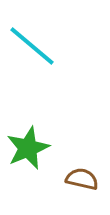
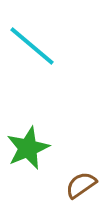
brown semicircle: moved 1 px left, 6 px down; rotated 48 degrees counterclockwise
